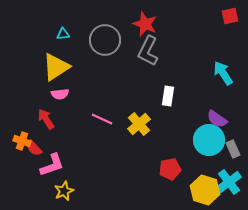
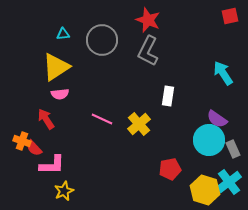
red star: moved 3 px right, 4 px up
gray circle: moved 3 px left
pink L-shape: rotated 20 degrees clockwise
